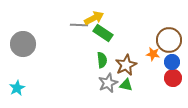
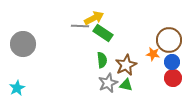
gray line: moved 1 px right, 1 px down
